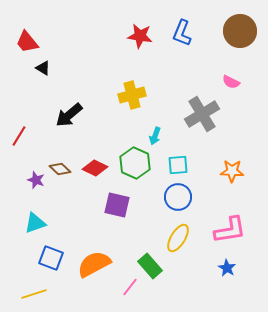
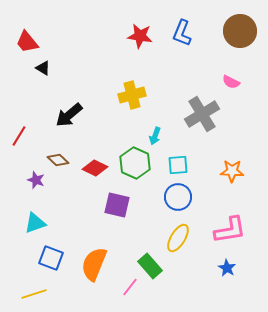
brown diamond: moved 2 px left, 9 px up
orange semicircle: rotated 40 degrees counterclockwise
